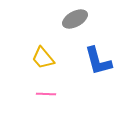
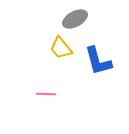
yellow trapezoid: moved 18 px right, 10 px up
